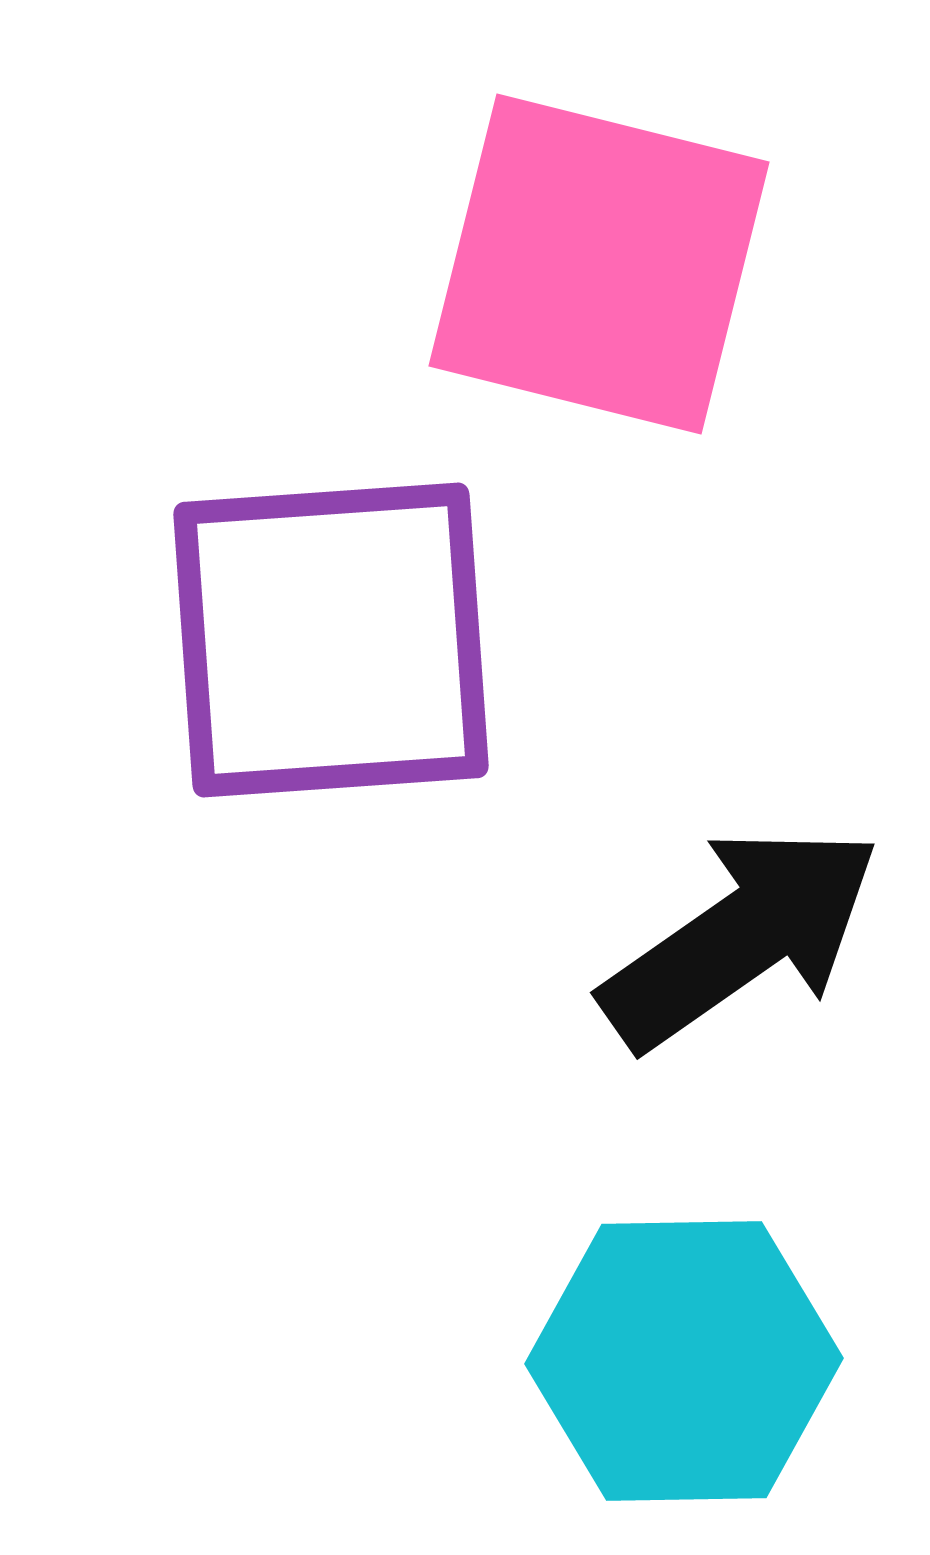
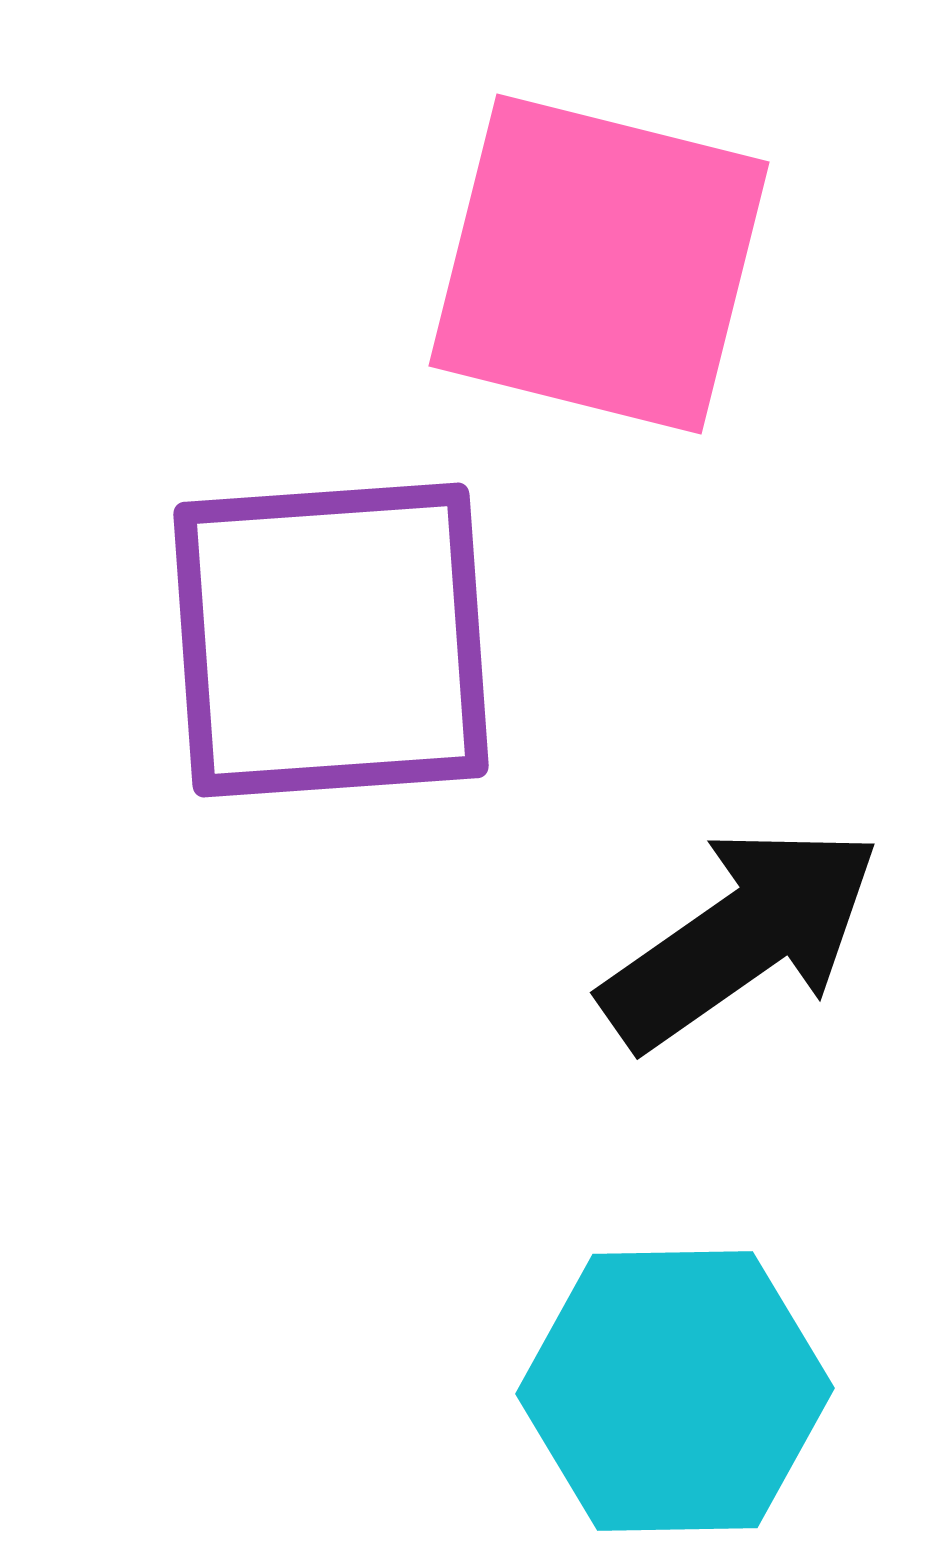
cyan hexagon: moved 9 px left, 30 px down
